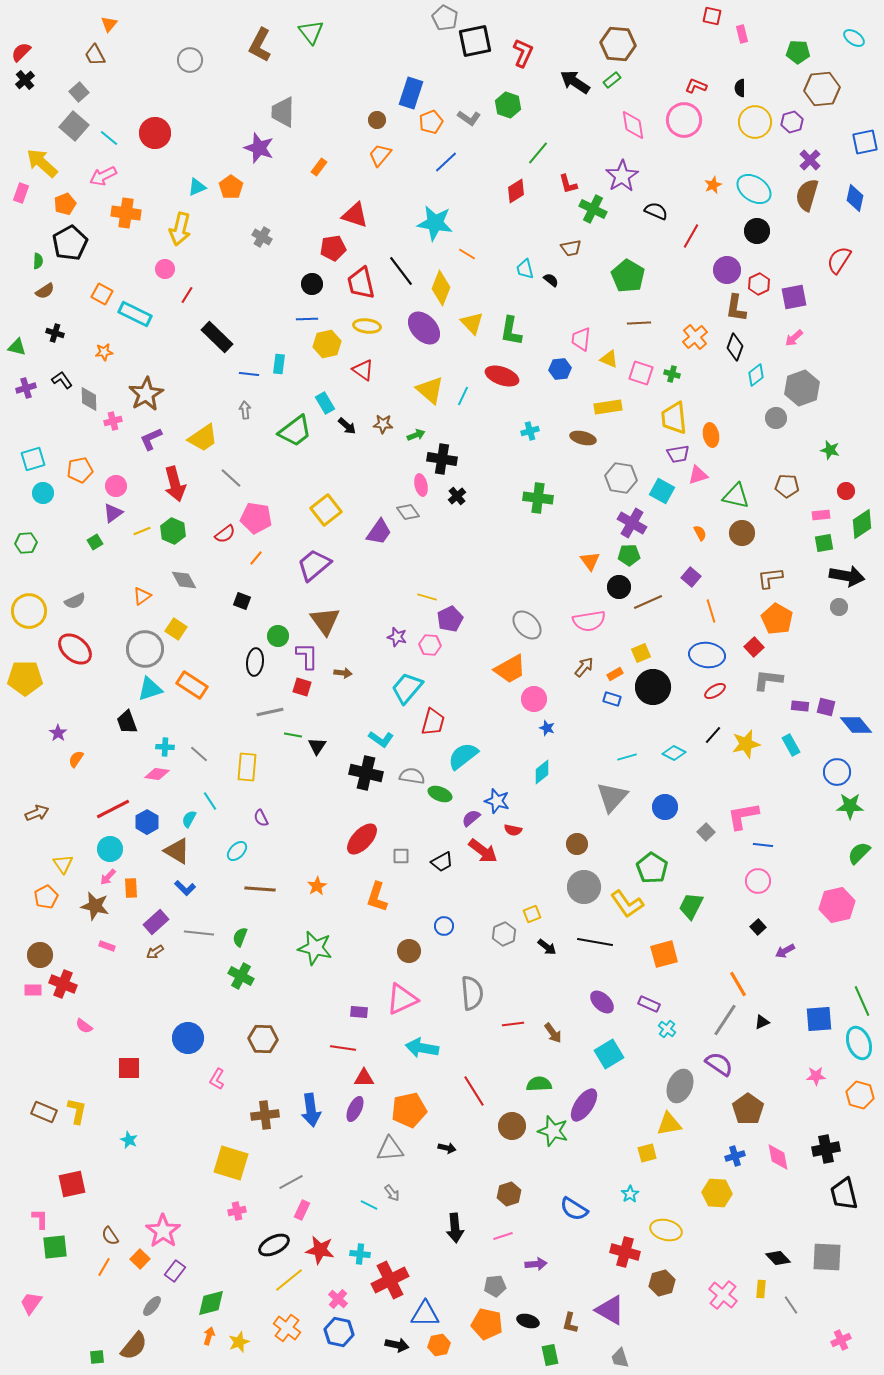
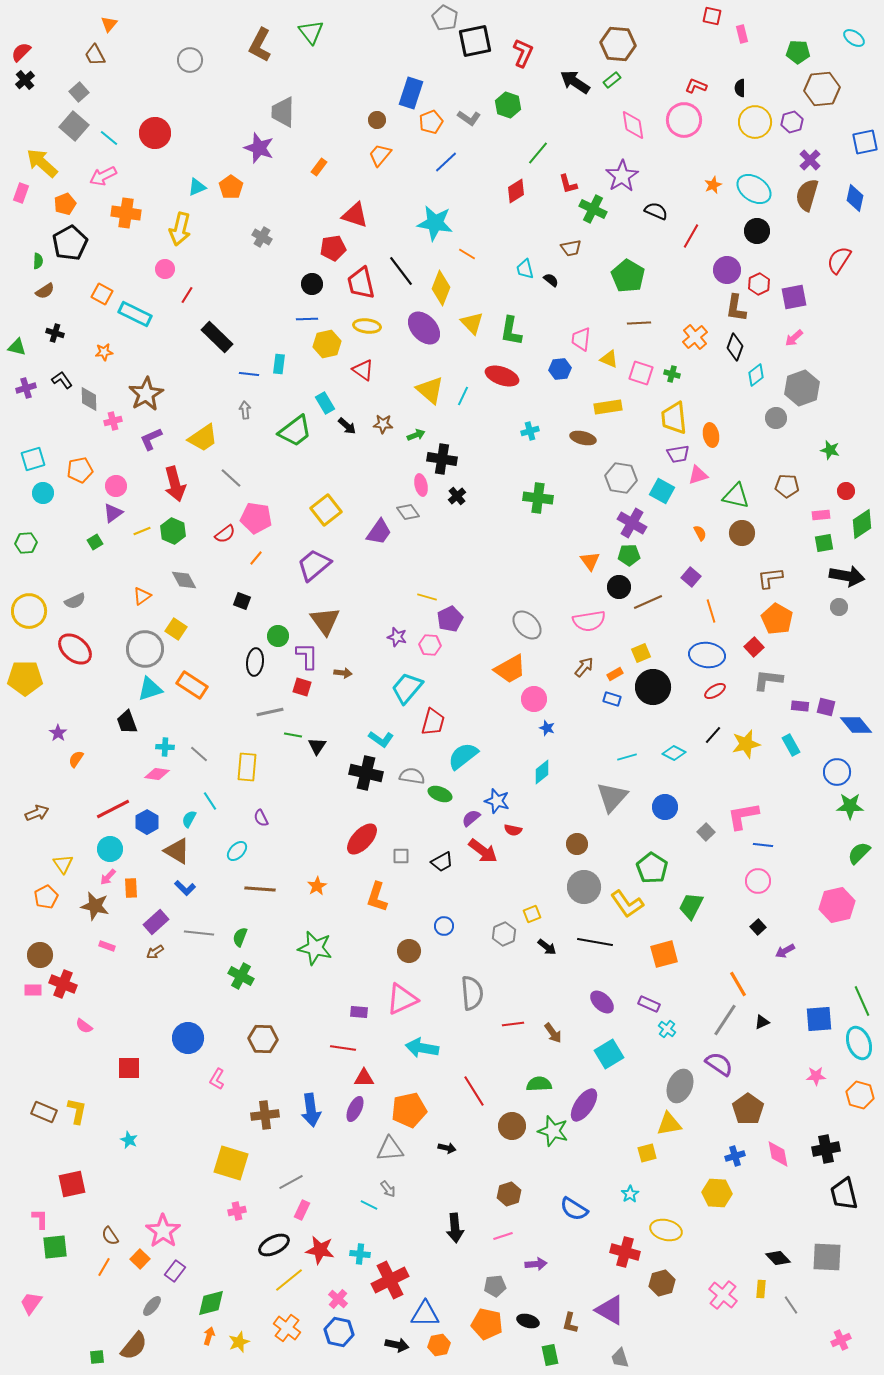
pink diamond at (778, 1157): moved 3 px up
gray arrow at (392, 1193): moved 4 px left, 4 px up
